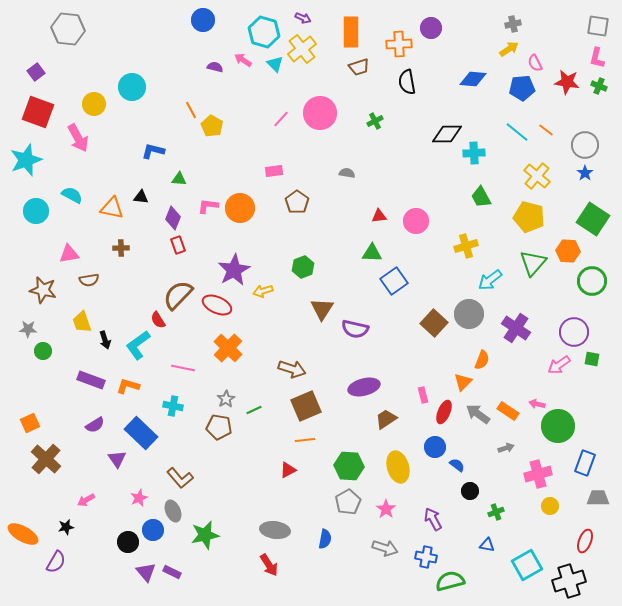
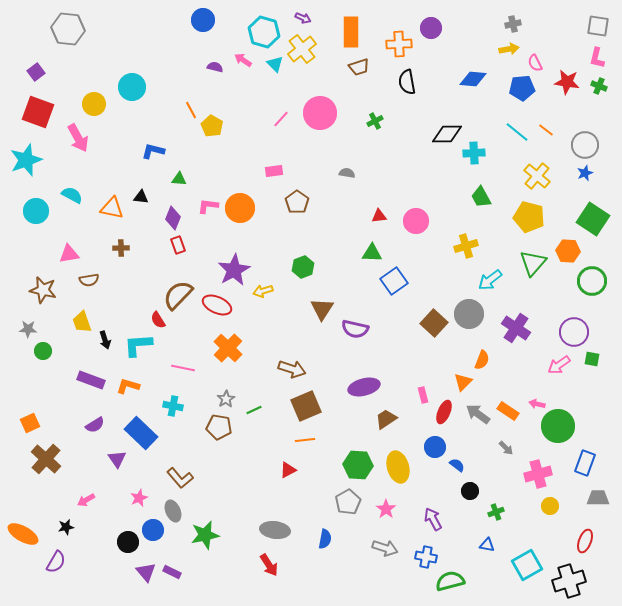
yellow arrow at (509, 49): rotated 24 degrees clockwise
blue star at (585, 173): rotated 14 degrees clockwise
cyan L-shape at (138, 345): rotated 32 degrees clockwise
gray arrow at (506, 448): rotated 63 degrees clockwise
green hexagon at (349, 466): moved 9 px right, 1 px up
